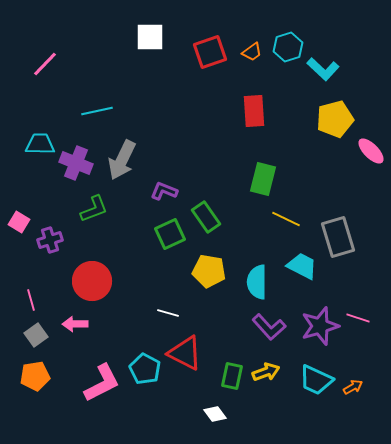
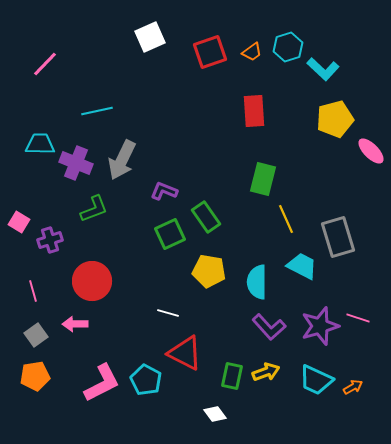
white square at (150, 37): rotated 24 degrees counterclockwise
yellow line at (286, 219): rotated 40 degrees clockwise
pink line at (31, 300): moved 2 px right, 9 px up
cyan pentagon at (145, 369): moved 1 px right, 11 px down
